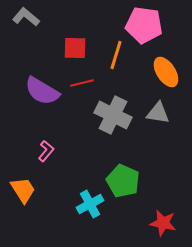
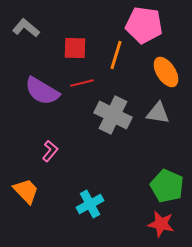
gray L-shape: moved 11 px down
pink L-shape: moved 4 px right
green pentagon: moved 44 px right, 5 px down
orange trapezoid: moved 3 px right, 1 px down; rotated 12 degrees counterclockwise
red star: moved 2 px left, 1 px down
